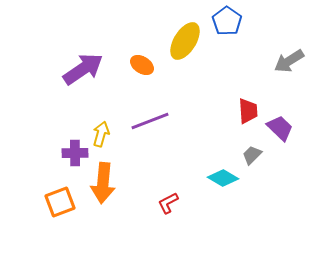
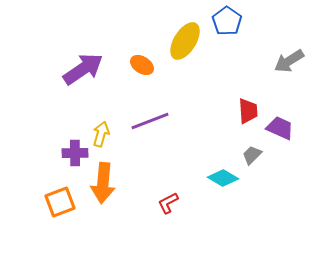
purple trapezoid: rotated 20 degrees counterclockwise
